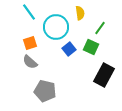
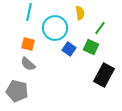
cyan line: rotated 48 degrees clockwise
cyan circle: moved 1 px left, 1 px down
orange square: moved 2 px left, 1 px down; rotated 32 degrees clockwise
blue square: rotated 16 degrees counterclockwise
gray semicircle: moved 2 px left, 2 px down
gray pentagon: moved 28 px left
